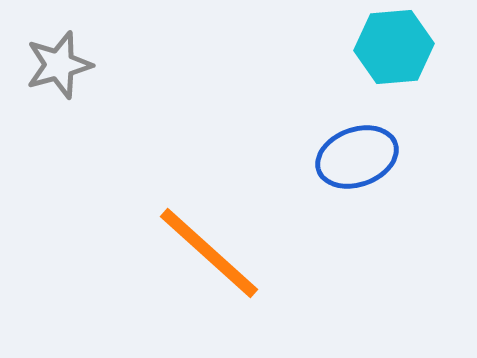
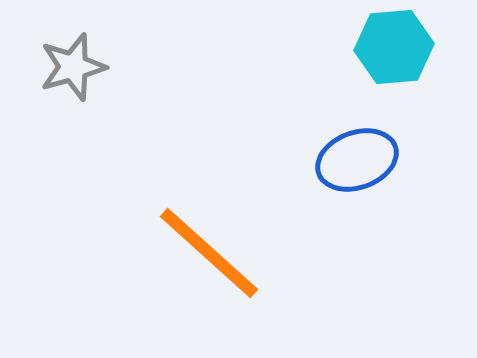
gray star: moved 14 px right, 2 px down
blue ellipse: moved 3 px down
